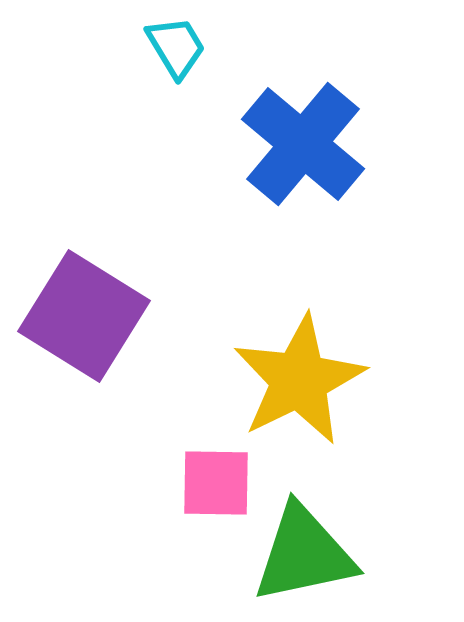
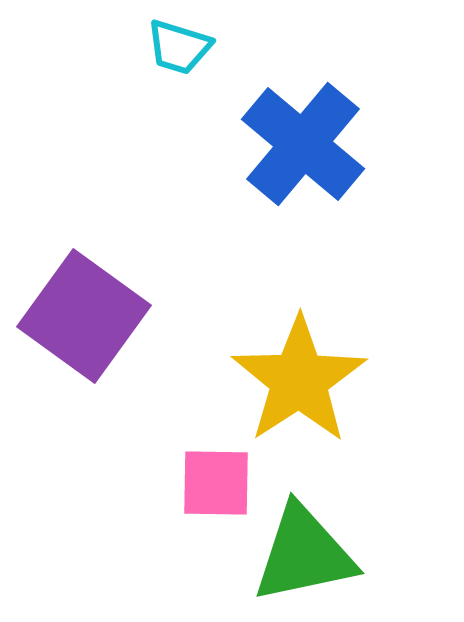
cyan trapezoid: moved 3 px right; rotated 138 degrees clockwise
purple square: rotated 4 degrees clockwise
yellow star: rotated 7 degrees counterclockwise
